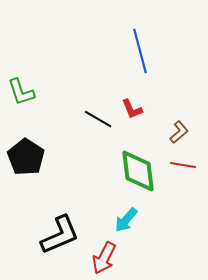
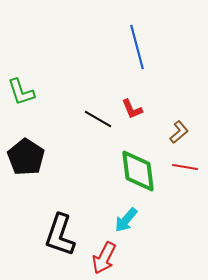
blue line: moved 3 px left, 4 px up
red line: moved 2 px right, 2 px down
black L-shape: rotated 132 degrees clockwise
